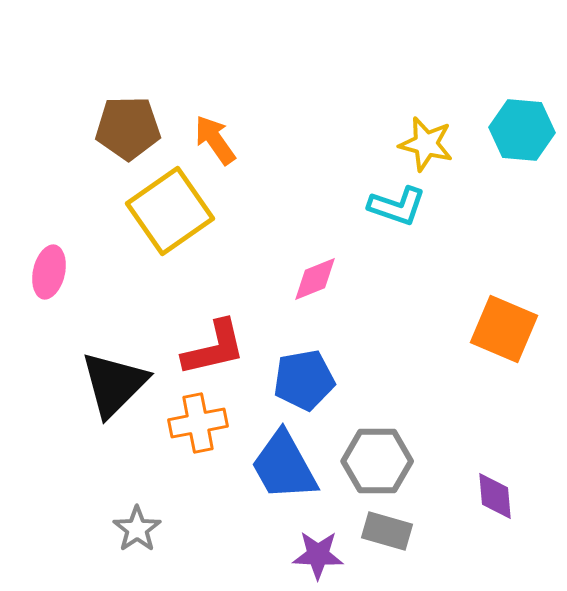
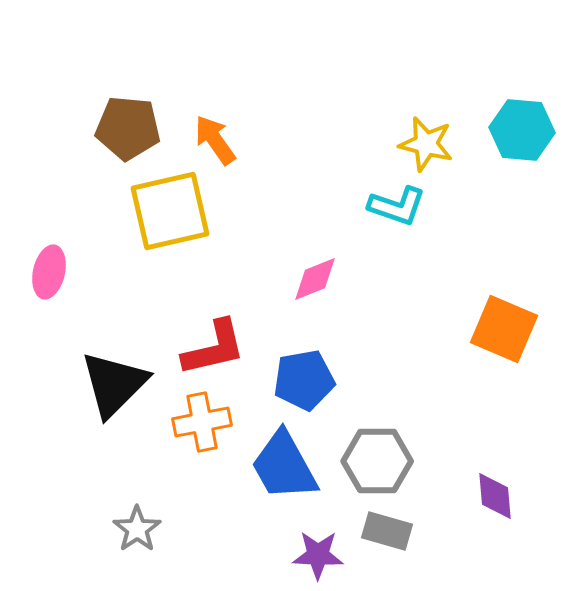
brown pentagon: rotated 6 degrees clockwise
yellow square: rotated 22 degrees clockwise
orange cross: moved 4 px right, 1 px up
